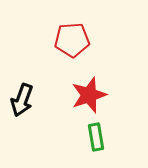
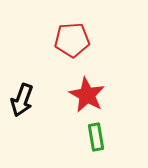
red star: moved 2 px left; rotated 24 degrees counterclockwise
